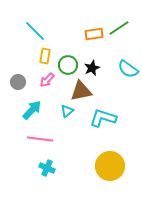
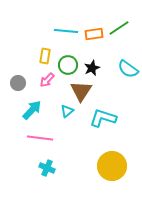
cyan line: moved 31 px right; rotated 40 degrees counterclockwise
gray circle: moved 1 px down
brown triangle: rotated 45 degrees counterclockwise
pink line: moved 1 px up
yellow circle: moved 2 px right
